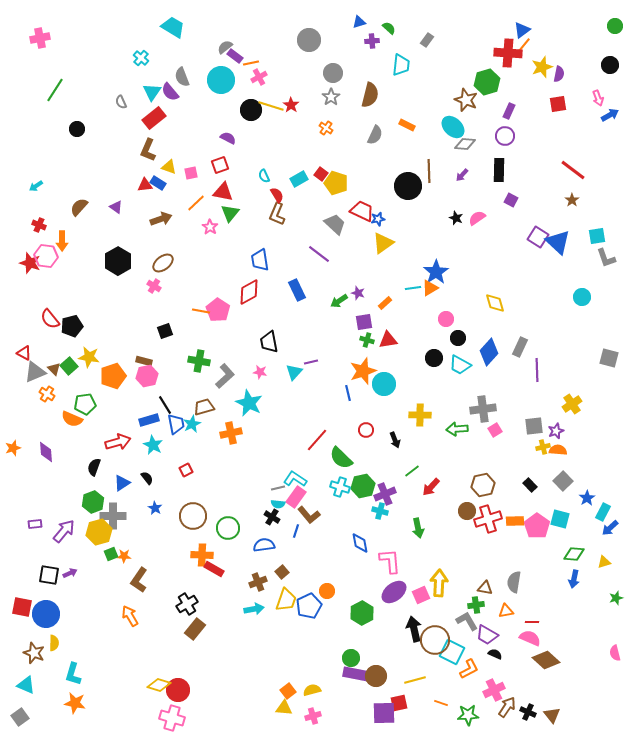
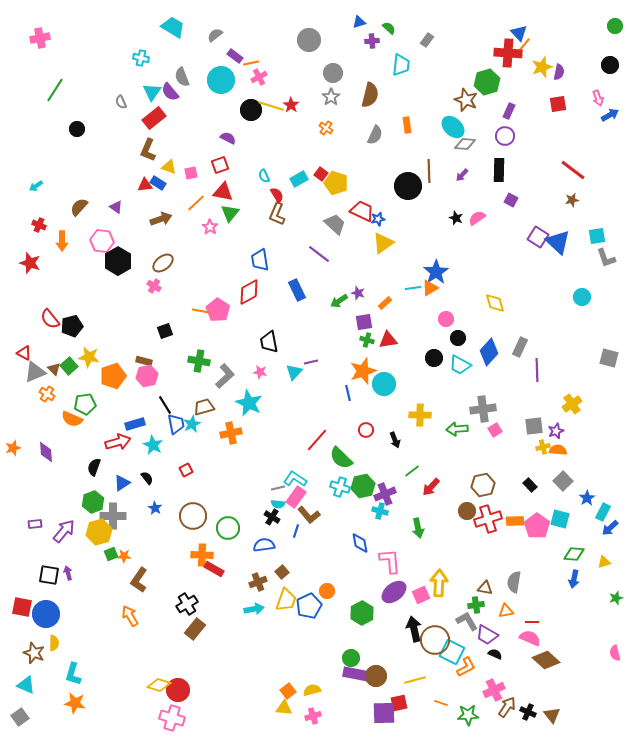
blue triangle at (522, 30): moved 3 px left, 3 px down; rotated 36 degrees counterclockwise
gray semicircle at (225, 47): moved 10 px left, 12 px up
cyan cross at (141, 58): rotated 28 degrees counterclockwise
purple semicircle at (559, 74): moved 2 px up
orange rectangle at (407, 125): rotated 56 degrees clockwise
brown star at (572, 200): rotated 24 degrees clockwise
pink hexagon at (46, 256): moved 56 px right, 15 px up
blue rectangle at (149, 420): moved 14 px left, 4 px down
purple arrow at (70, 573): moved 2 px left; rotated 80 degrees counterclockwise
orange L-shape at (469, 669): moved 3 px left, 2 px up
